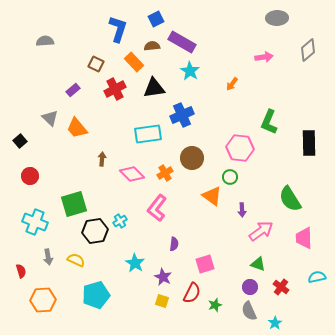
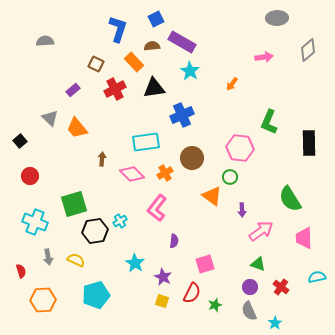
cyan rectangle at (148, 134): moved 2 px left, 8 px down
purple semicircle at (174, 244): moved 3 px up
